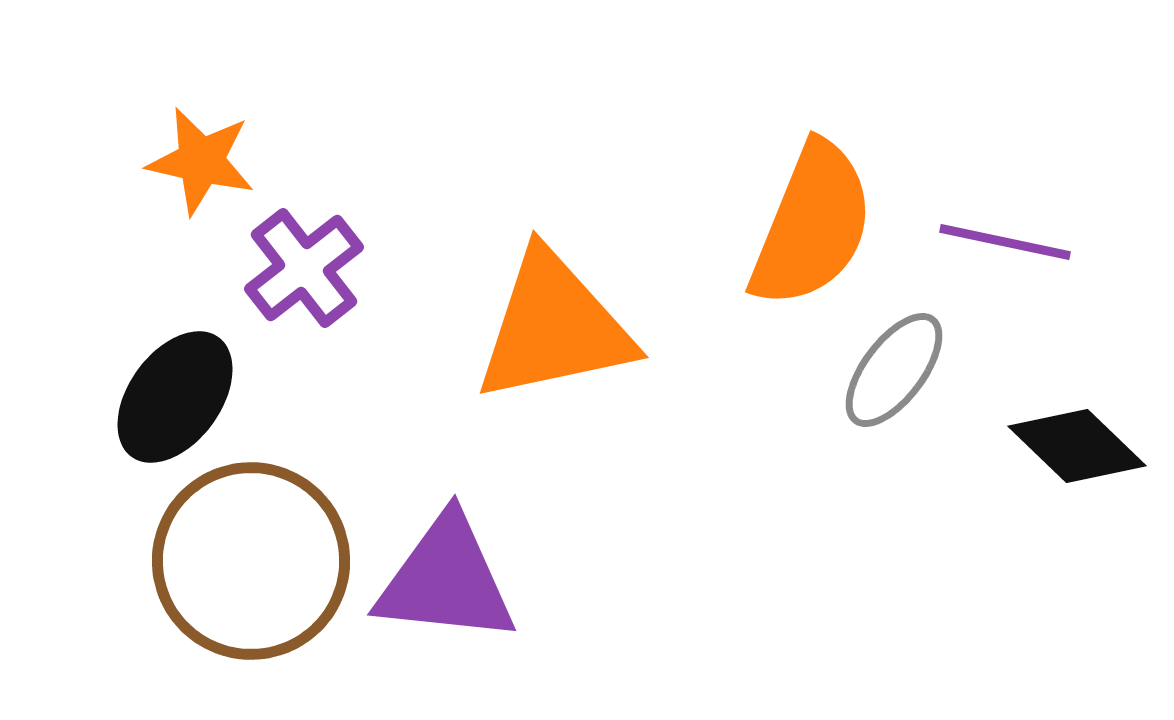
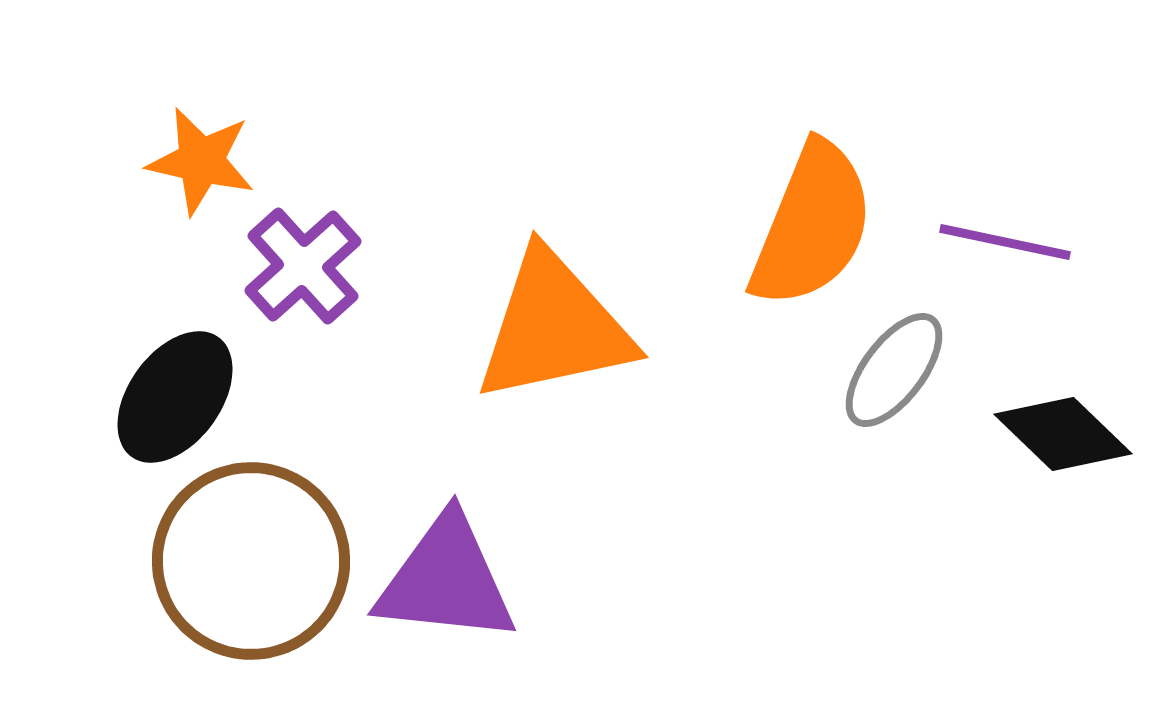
purple cross: moved 1 px left, 2 px up; rotated 4 degrees counterclockwise
black diamond: moved 14 px left, 12 px up
